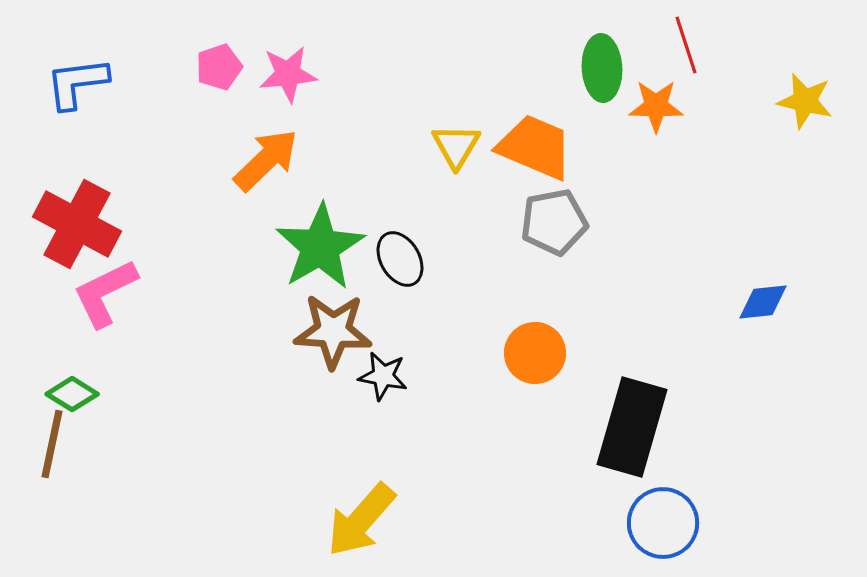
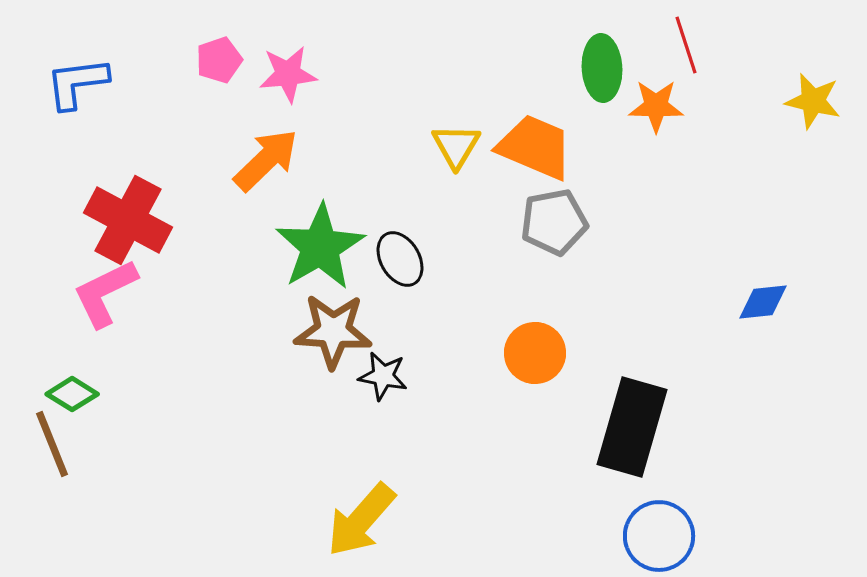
pink pentagon: moved 7 px up
yellow star: moved 8 px right
red cross: moved 51 px right, 4 px up
brown line: rotated 34 degrees counterclockwise
blue circle: moved 4 px left, 13 px down
